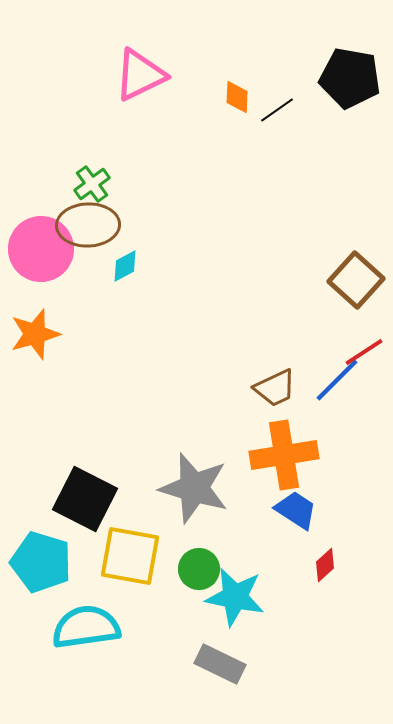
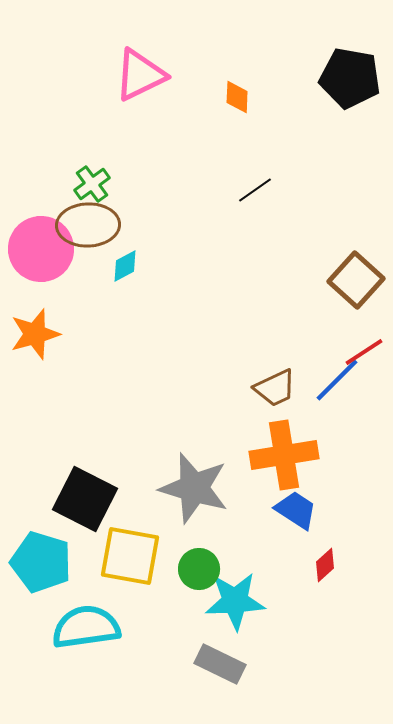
black line: moved 22 px left, 80 px down
cyan star: moved 4 px down; rotated 14 degrees counterclockwise
